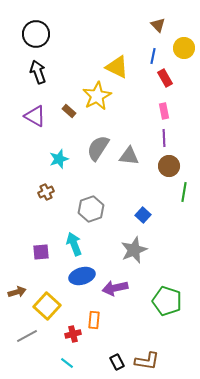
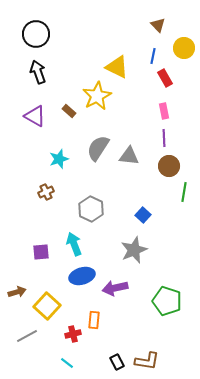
gray hexagon: rotated 15 degrees counterclockwise
